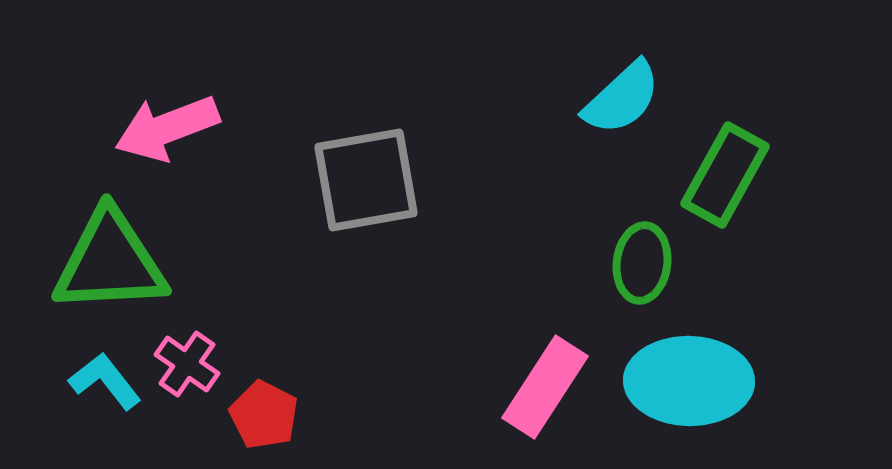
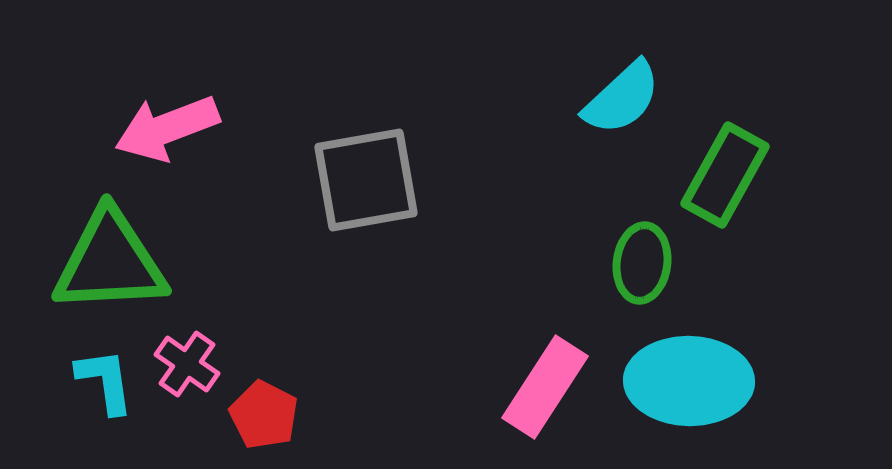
cyan L-shape: rotated 30 degrees clockwise
